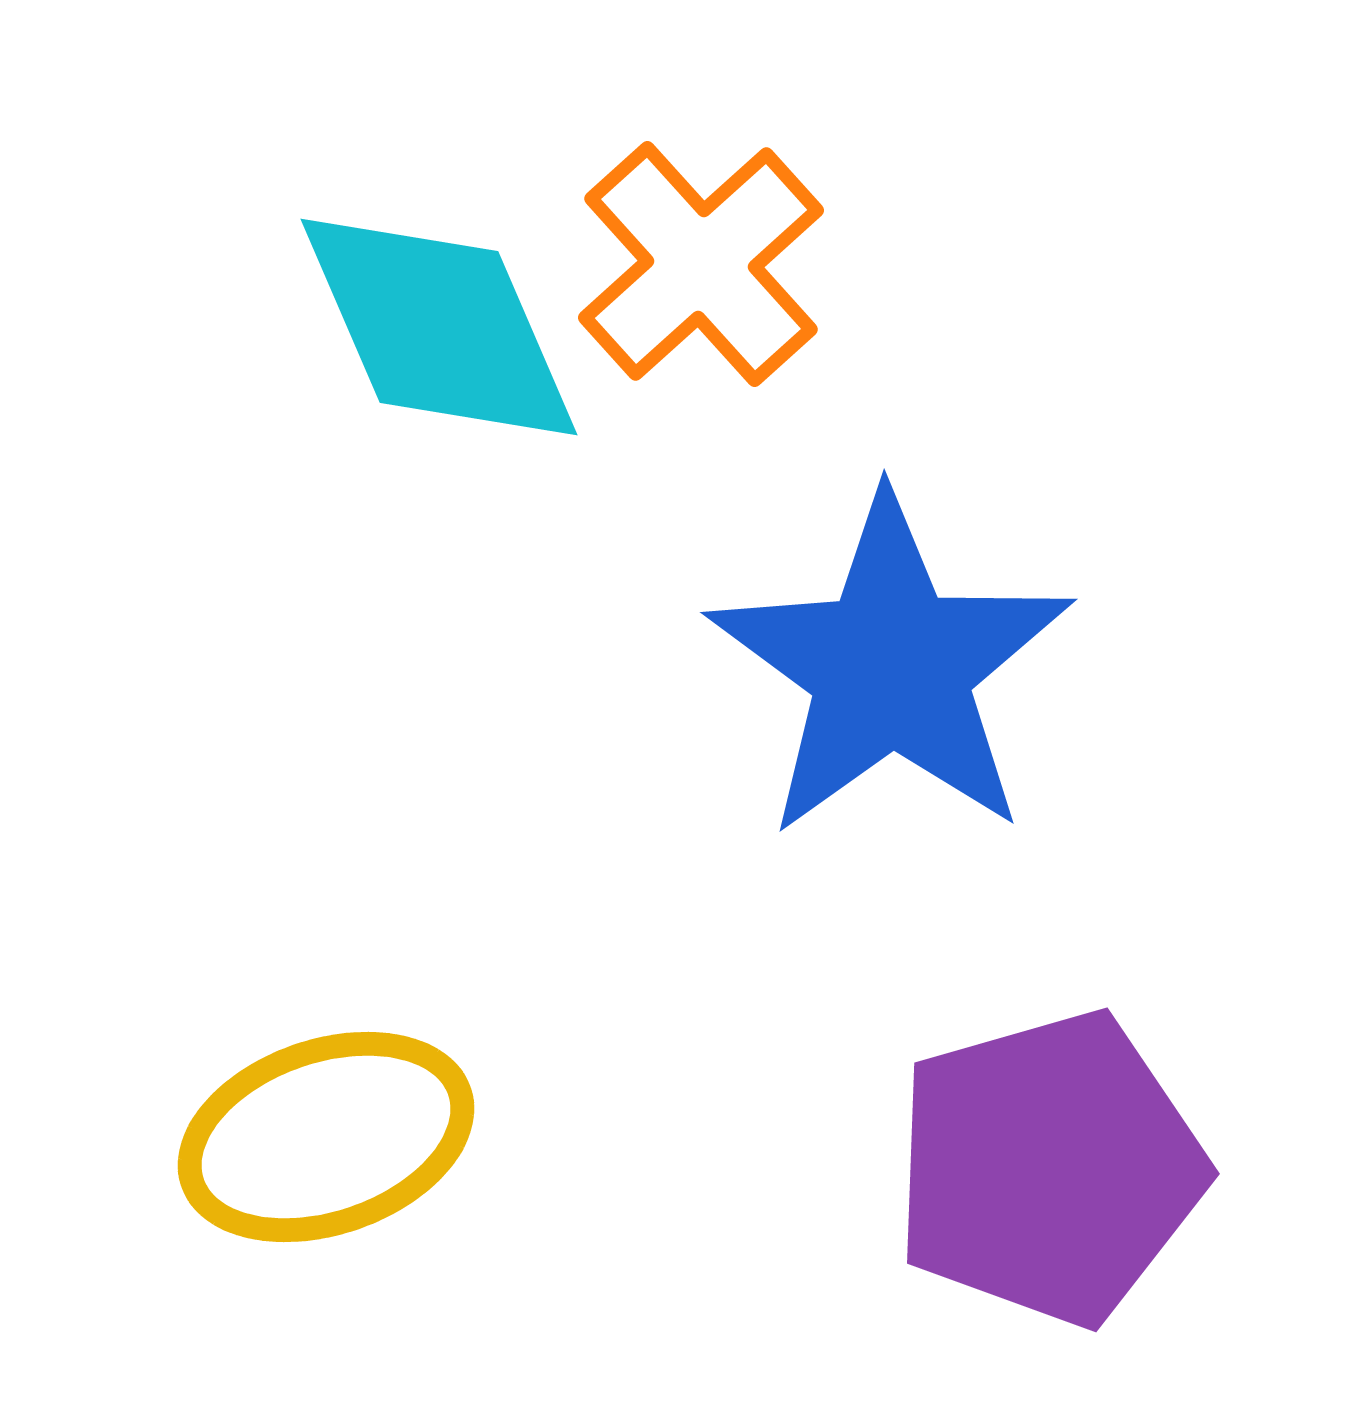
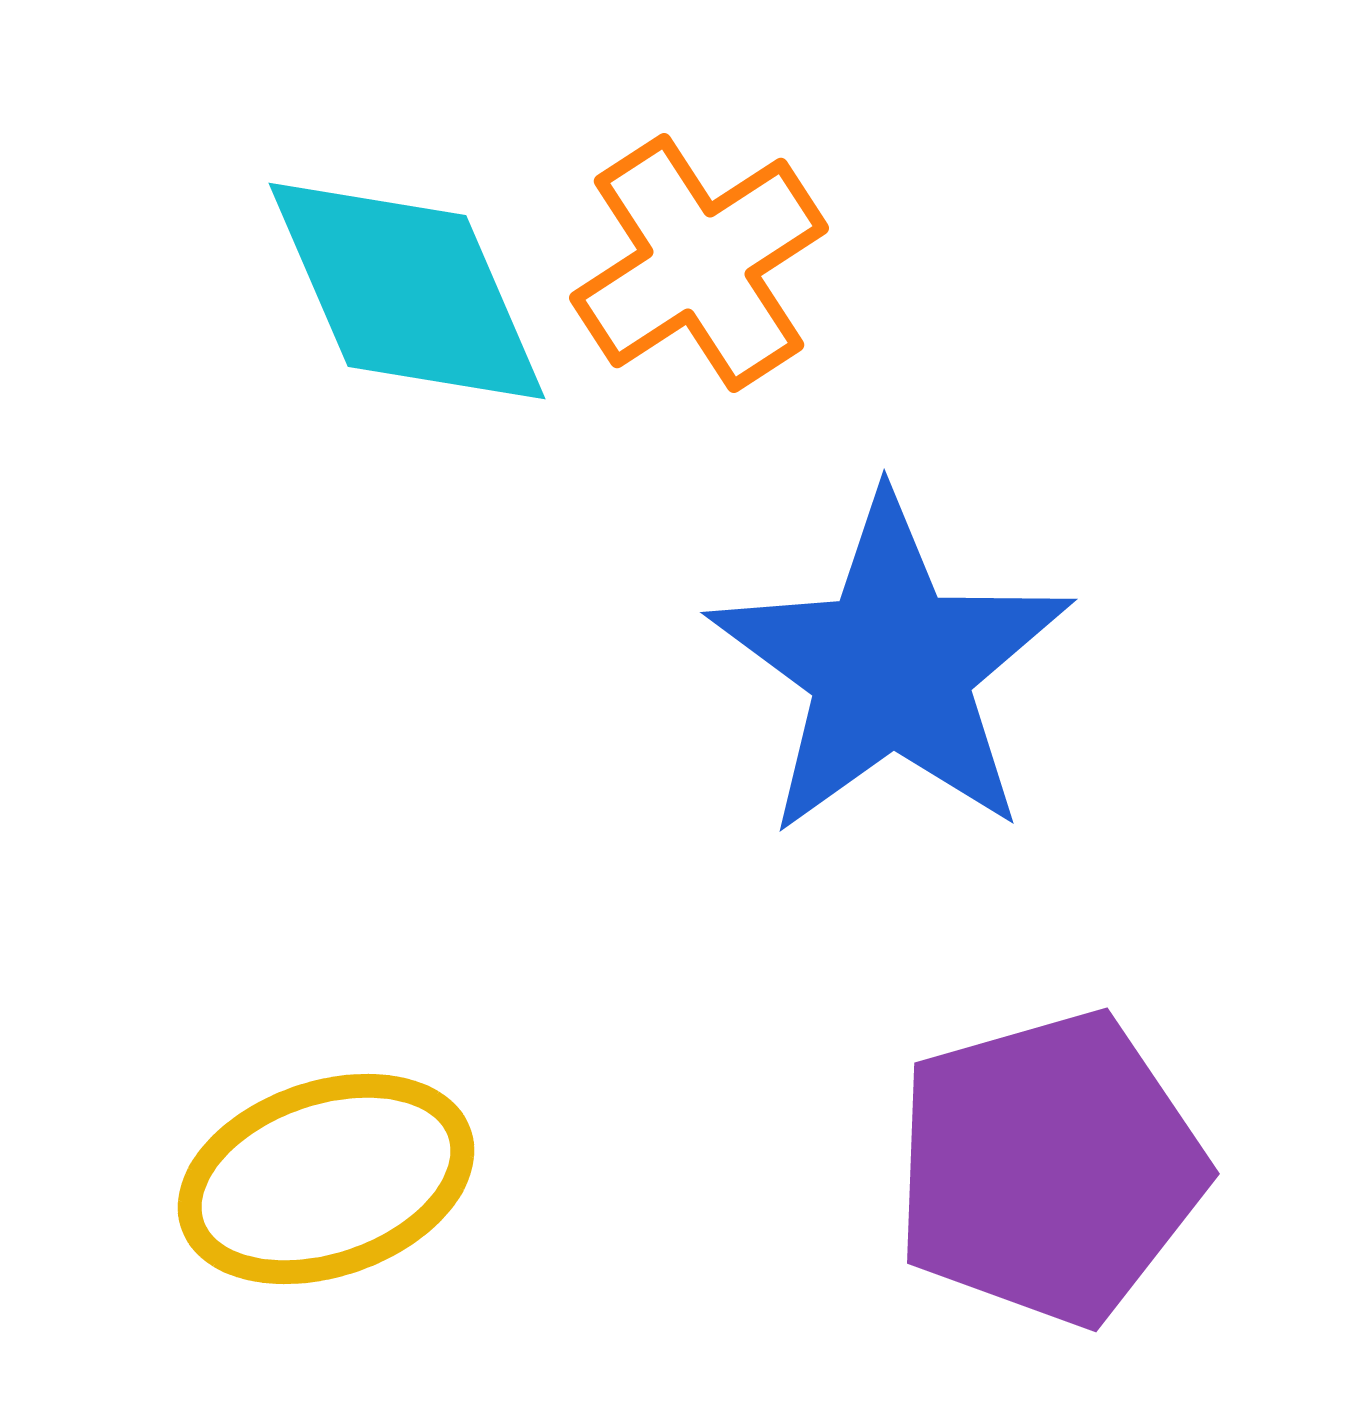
orange cross: moved 2 px left, 1 px up; rotated 9 degrees clockwise
cyan diamond: moved 32 px left, 36 px up
yellow ellipse: moved 42 px down
